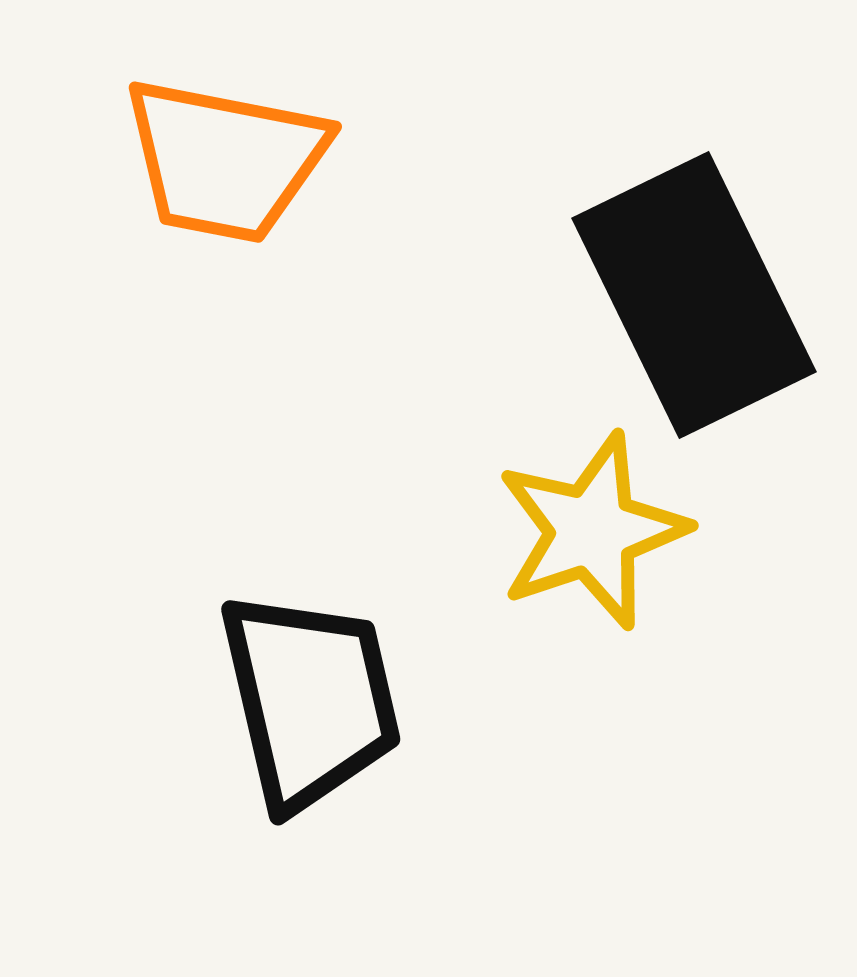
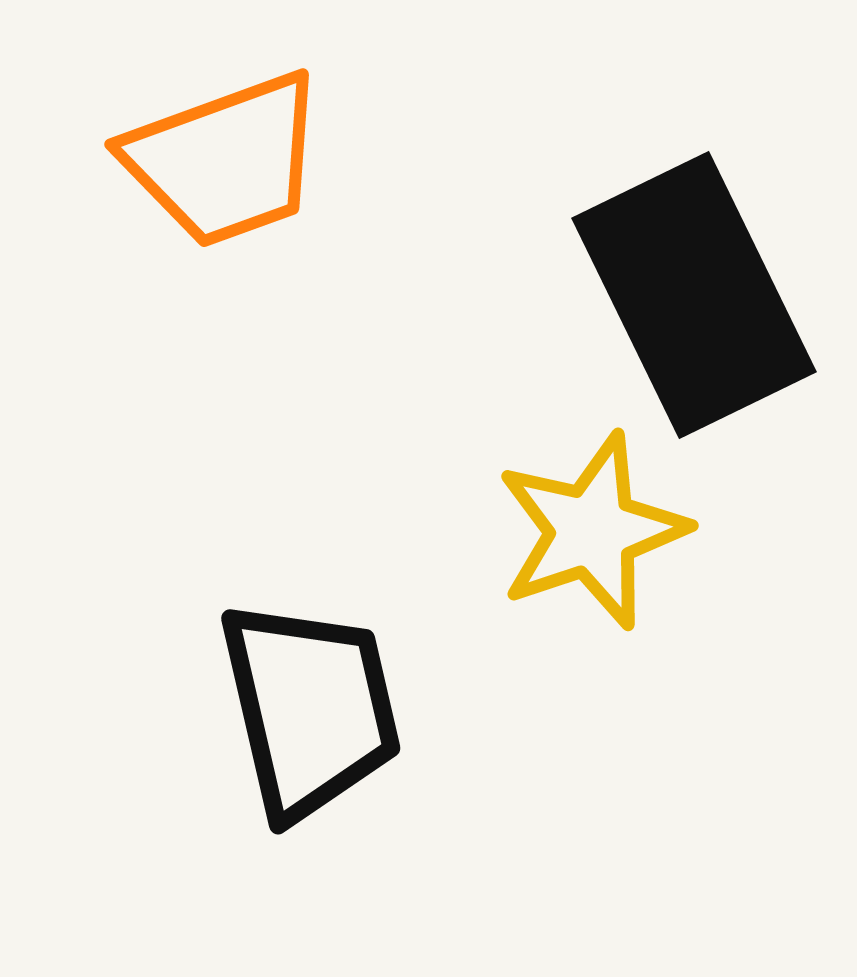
orange trapezoid: rotated 31 degrees counterclockwise
black trapezoid: moved 9 px down
